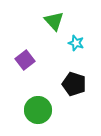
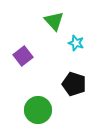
purple square: moved 2 px left, 4 px up
